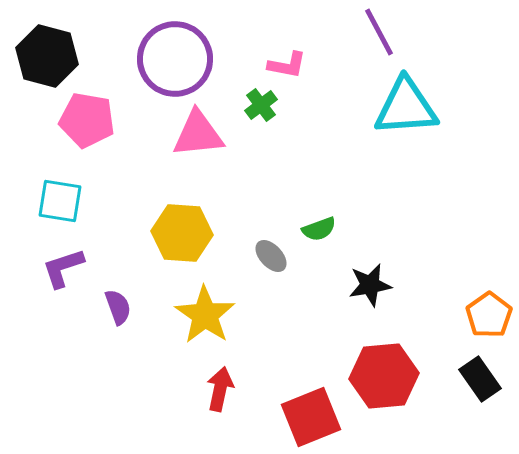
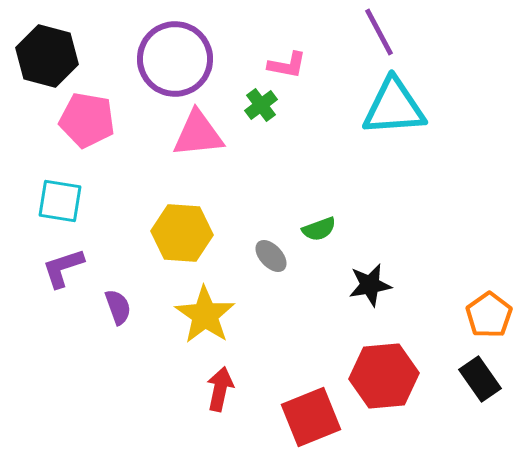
cyan triangle: moved 12 px left
